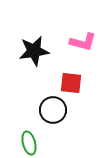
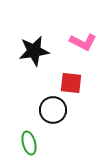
pink L-shape: rotated 12 degrees clockwise
